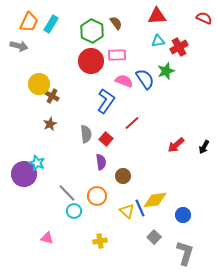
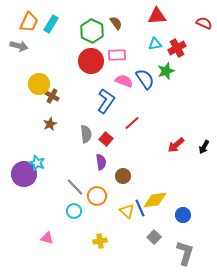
red semicircle: moved 5 px down
cyan triangle: moved 3 px left, 3 px down
red cross: moved 2 px left, 1 px down
gray line: moved 8 px right, 6 px up
